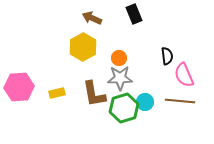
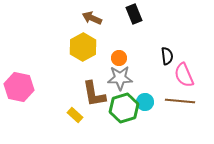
pink hexagon: rotated 16 degrees clockwise
yellow rectangle: moved 18 px right, 22 px down; rotated 56 degrees clockwise
